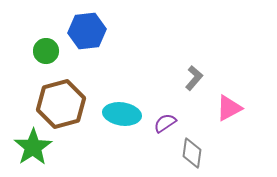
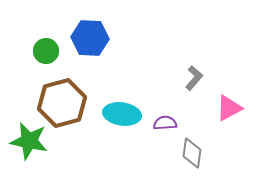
blue hexagon: moved 3 px right, 7 px down; rotated 9 degrees clockwise
brown hexagon: moved 1 px right, 1 px up
purple semicircle: rotated 30 degrees clockwise
green star: moved 4 px left, 6 px up; rotated 27 degrees counterclockwise
